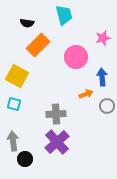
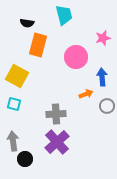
orange rectangle: rotated 30 degrees counterclockwise
